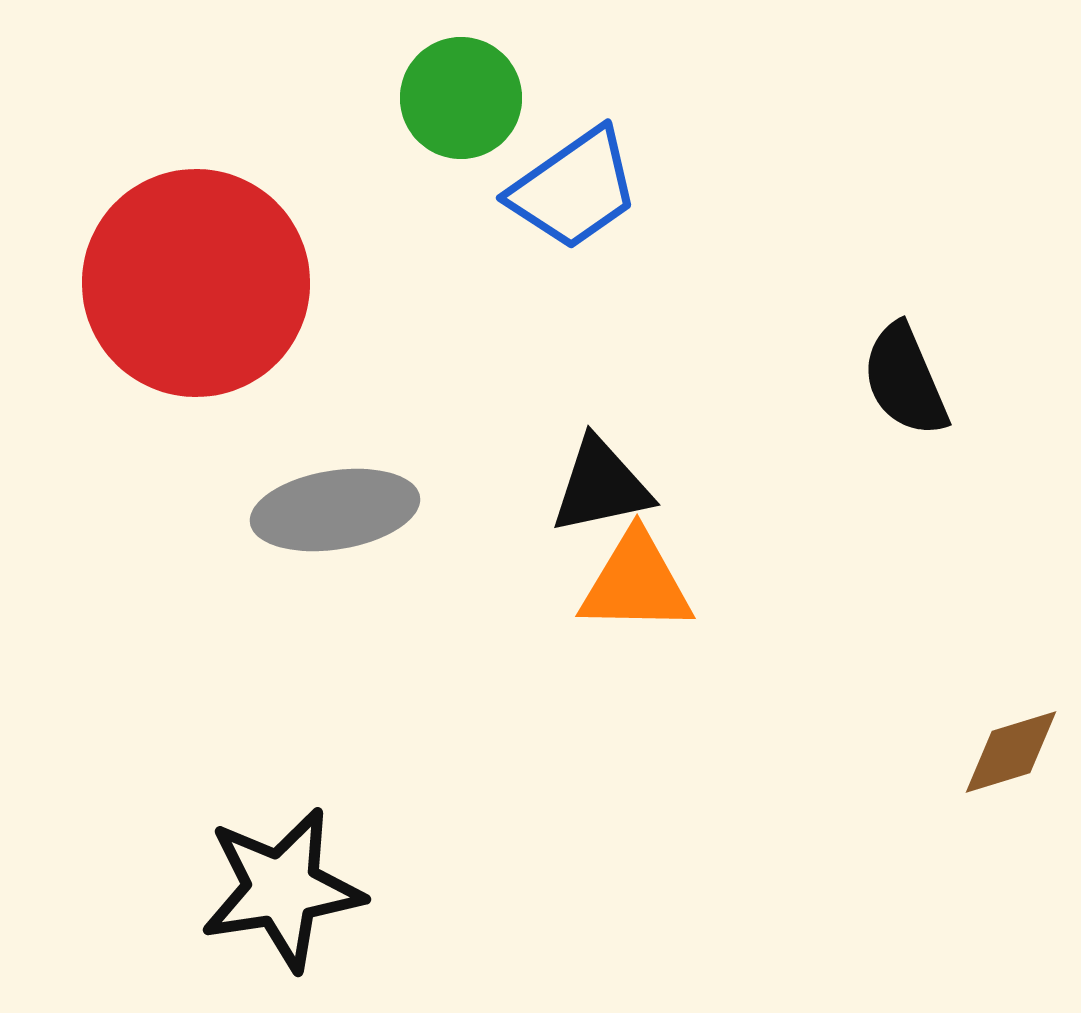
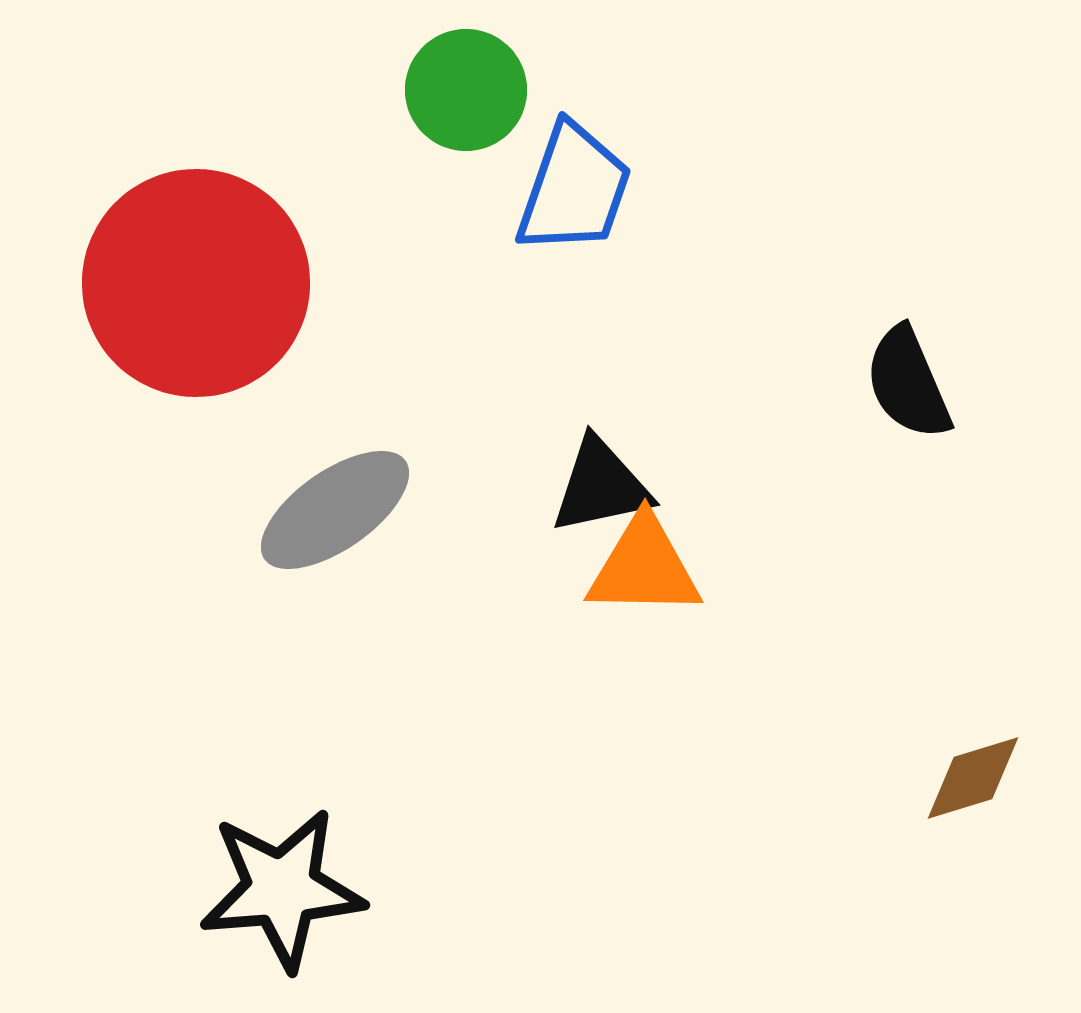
green circle: moved 5 px right, 8 px up
blue trapezoid: rotated 36 degrees counterclockwise
black semicircle: moved 3 px right, 3 px down
gray ellipse: rotated 26 degrees counterclockwise
orange triangle: moved 8 px right, 16 px up
brown diamond: moved 38 px left, 26 px down
black star: rotated 4 degrees clockwise
